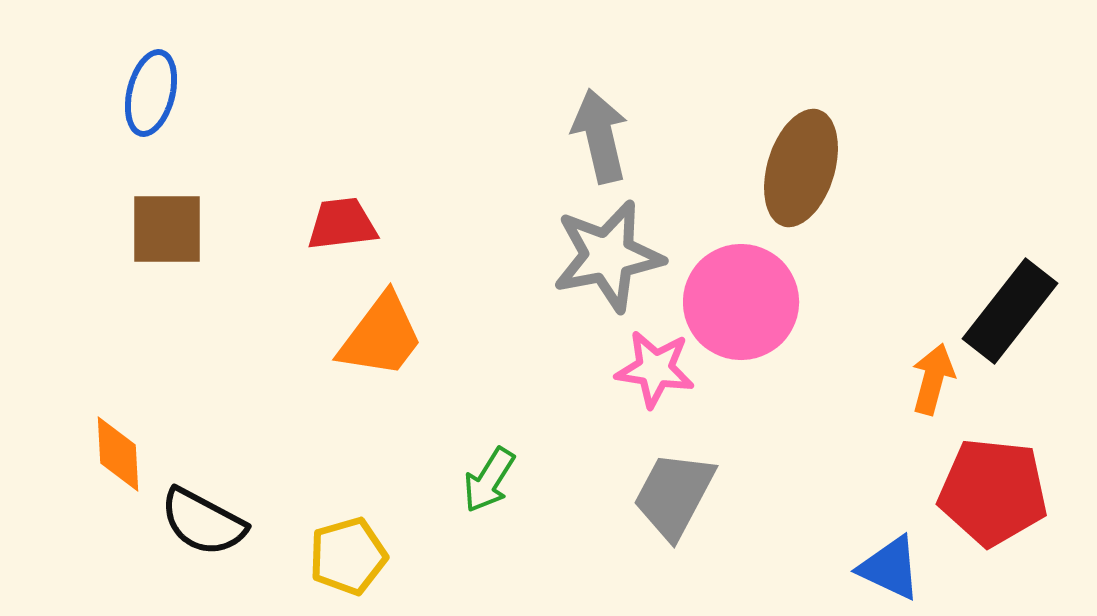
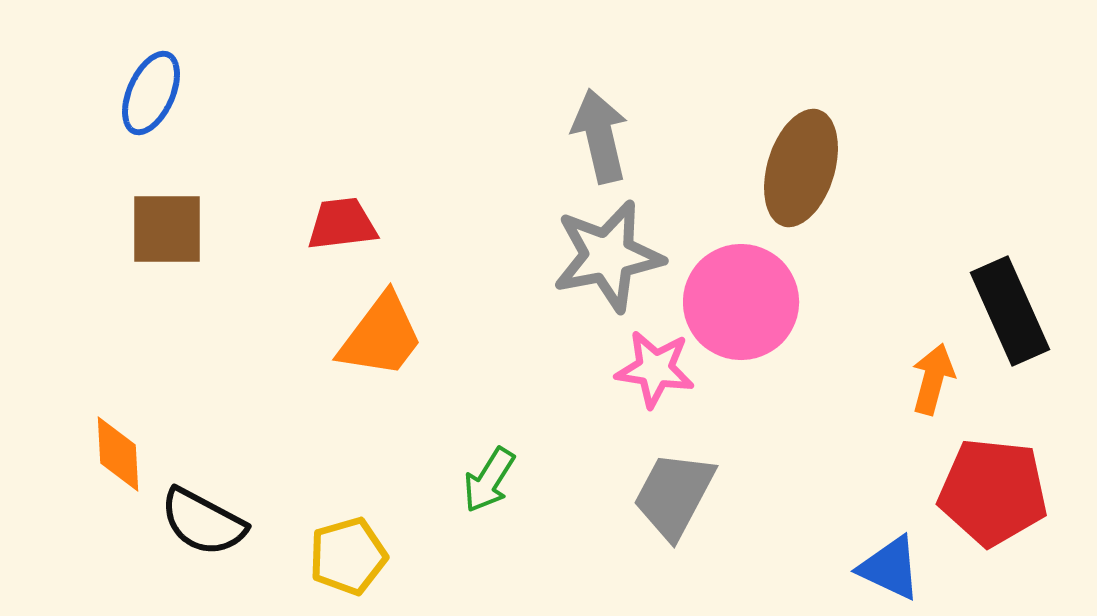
blue ellipse: rotated 10 degrees clockwise
black rectangle: rotated 62 degrees counterclockwise
